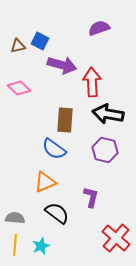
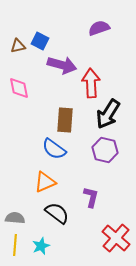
red arrow: moved 1 px left, 1 px down
pink diamond: rotated 35 degrees clockwise
black arrow: rotated 68 degrees counterclockwise
